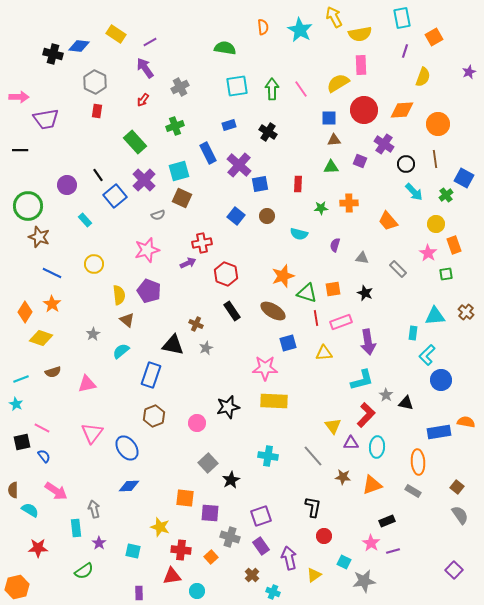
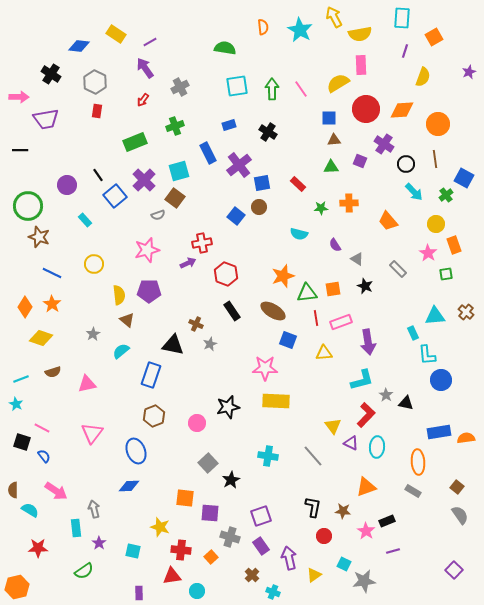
cyan rectangle at (402, 18): rotated 15 degrees clockwise
black cross at (53, 54): moved 2 px left, 20 px down; rotated 18 degrees clockwise
red circle at (364, 110): moved 2 px right, 1 px up
green rectangle at (135, 142): rotated 70 degrees counterclockwise
purple cross at (239, 165): rotated 10 degrees clockwise
blue square at (260, 184): moved 2 px right, 1 px up
red rectangle at (298, 184): rotated 49 degrees counterclockwise
brown square at (182, 198): moved 7 px left; rotated 12 degrees clockwise
brown circle at (267, 216): moved 8 px left, 9 px up
purple semicircle at (335, 245): rotated 48 degrees counterclockwise
gray triangle at (362, 258): moved 5 px left, 1 px down; rotated 24 degrees clockwise
purple pentagon at (149, 291): rotated 20 degrees counterclockwise
green triangle at (307, 293): rotated 25 degrees counterclockwise
black star at (365, 293): moved 7 px up
orange diamond at (25, 312): moved 5 px up
cyan rectangle at (413, 333): rotated 32 degrees counterclockwise
blue square at (288, 343): moved 3 px up; rotated 36 degrees clockwise
gray star at (206, 348): moved 4 px right, 4 px up
cyan L-shape at (427, 355): rotated 50 degrees counterclockwise
yellow rectangle at (274, 401): moved 2 px right
orange semicircle at (466, 422): moved 16 px down; rotated 18 degrees counterclockwise
black square at (22, 442): rotated 30 degrees clockwise
purple triangle at (351, 443): rotated 28 degrees clockwise
blue ellipse at (127, 448): moved 9 px right, 3 px down; rotated 15 degrees clockwise
brown star at (343, 477): moved 34 px down
orange triangle at (372, 485): moved 6 px left, 2 px down
pink star at (371, 543): moved 5 px left, 12 px up
cyan square at (344, 562): moved 2 px down
